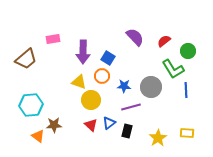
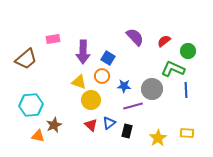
green L-shape: rotated 145 degrees clockwise
gray circle: moved 1 px right, 2 px down
purple line: moved 2 px right, 1 px up
brown star: rotated 21 degrees counterclockwise
orange triangle: rotated 24 degrees counterclockwise
